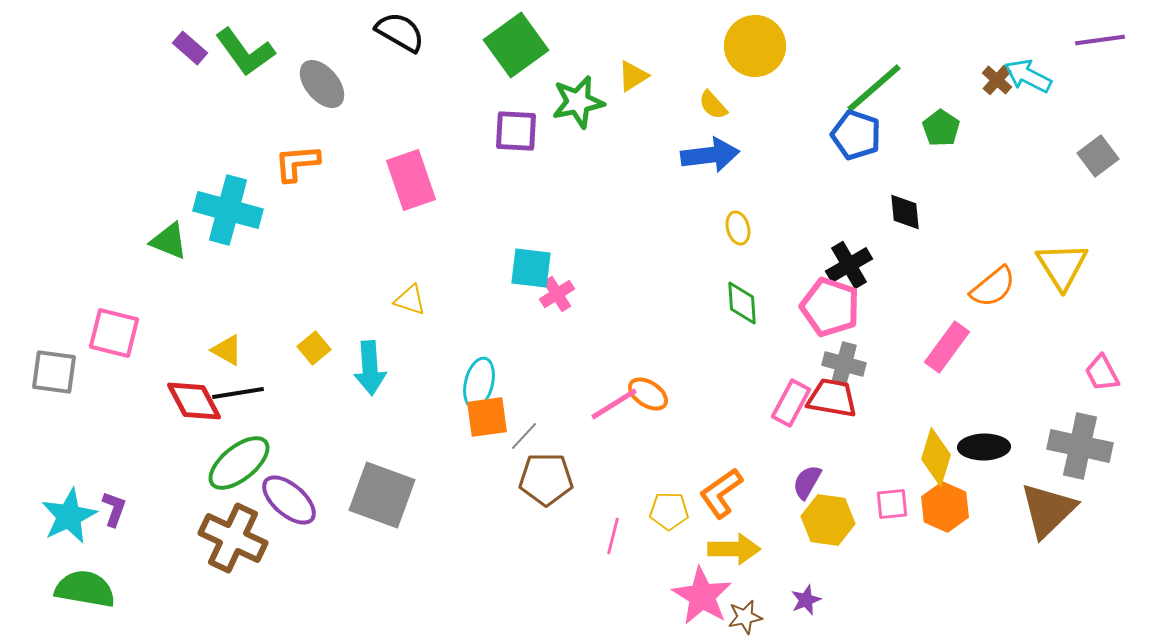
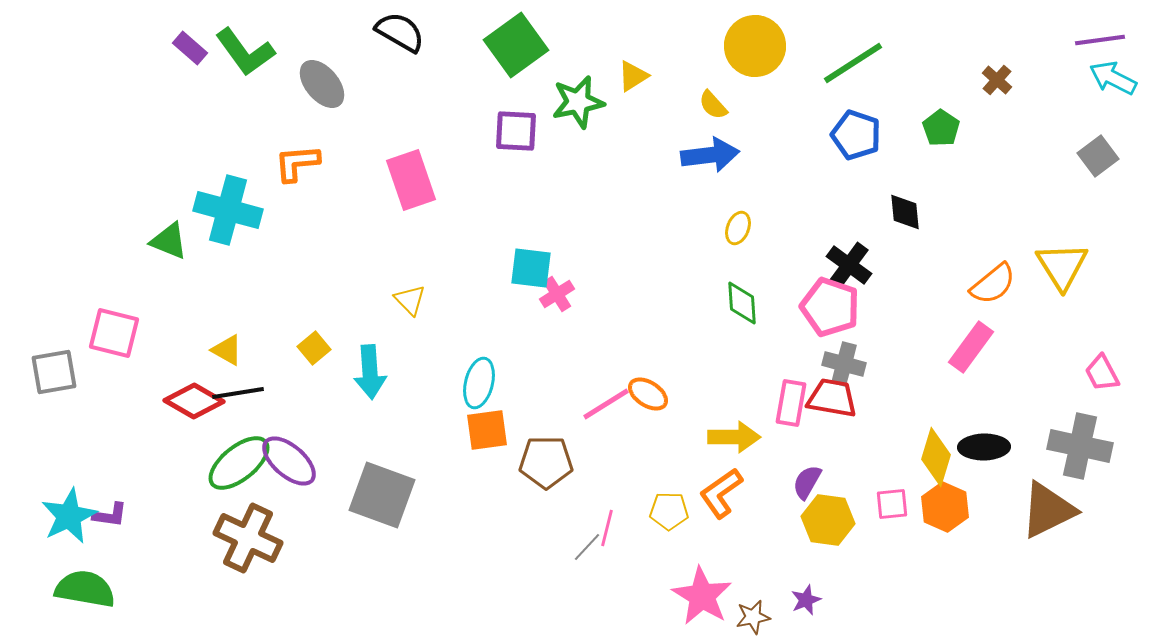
cyan arrow at (1028, 76): moved 85 px right, 2 px down
green line at (874, 88): moved 21 px left, 25 px up; rotated 8 degrees clockwise
yellow ellipse at (738, 228): rotated 36 degrees clockwise
black cross at (849, 265): rotated 24 degrees counterclockwise
orange semicircle at (993, 287): moved 3 px up
yellow triangle at (410, 300): rotated 28 degrees clockwise
pink rectangle at (947, 347): moved 24 px right
cyan arrow at (370, 368): moved 4 px down
gray square at (54, 372): rotated 18 degrees counterclockwise
red diamond at (194, 401): rotated 32 degrees counterclockwise
pink rectangle at (791, 403): rotated 18 degrees counterclockwise
pink line at (614, 404): moved 8 px left
orange square at (487, 417): moved 13 px down
gray line at (524, 436): moved 63 px right, 111 px down
brown pentagon at (546, 479): moved 17 px up
purple ellipse at (289, 500): moved 39 px up
purple L-shape at (114, 509): moved 4 px left, 6 px down; rotated 78 degrees clockwise
brown triangle at (1048, 510): rotated 18 degrees clockwise
pink line at (613, 536): moved 6 px left, 8 px up
brown cross at (233, 538): moved 15 px right
yellow arrow at (734, 549): moved 112 px up
brown star at (745, 617): moved 8 px right
